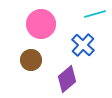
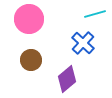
pink circle: moved 12 px left, 5 px up
blue cross: moved 2 px up
